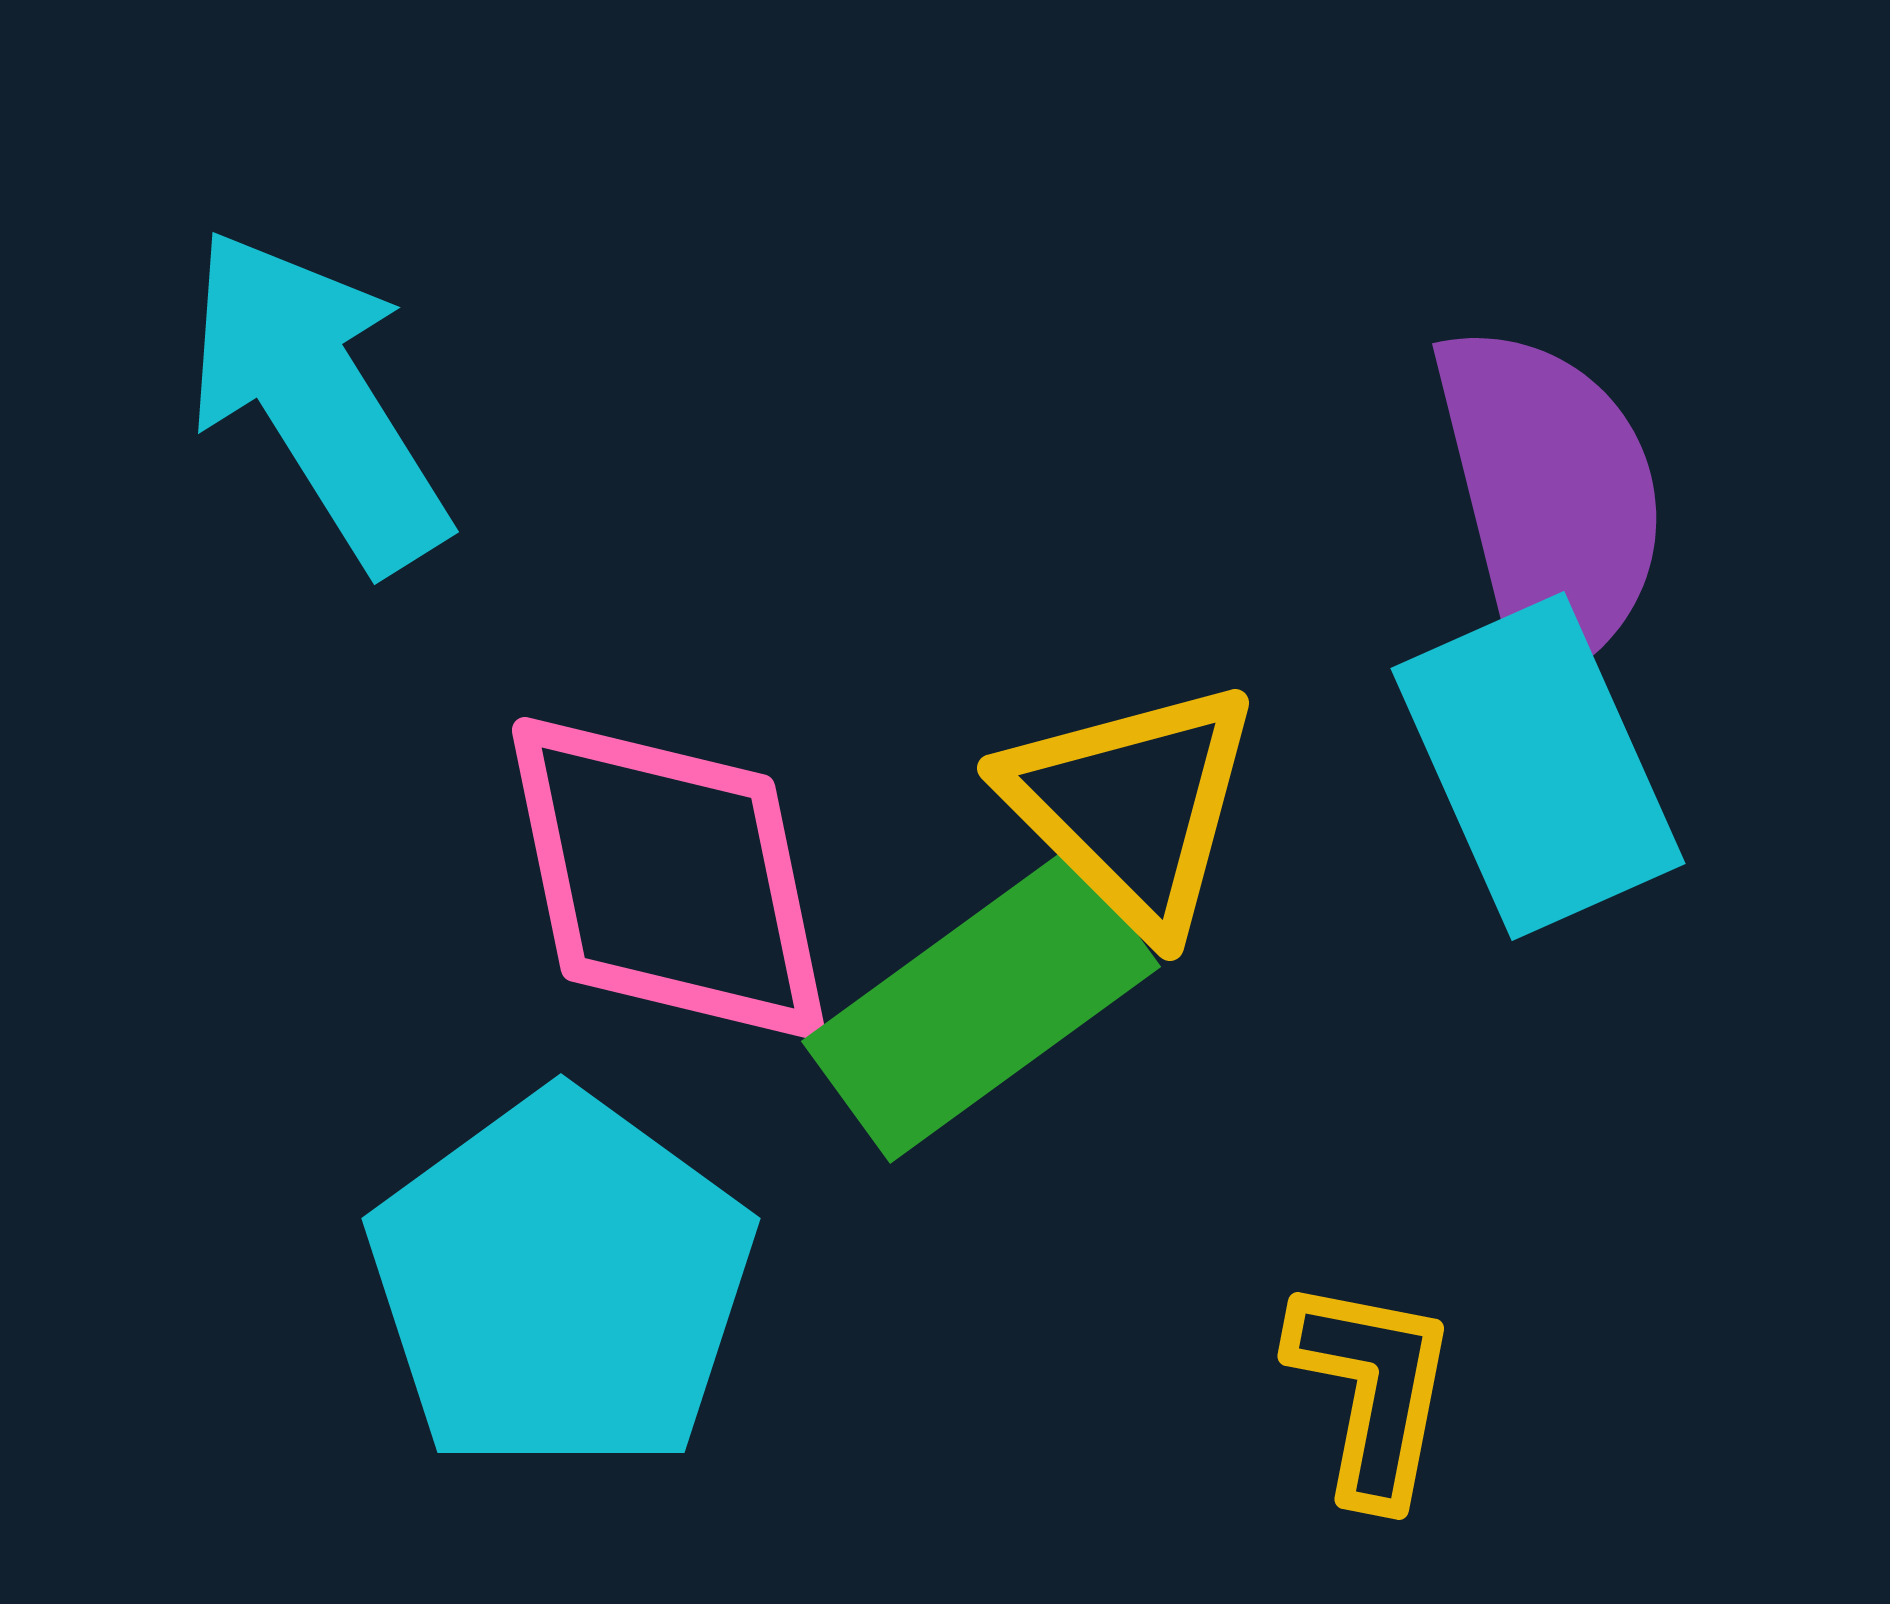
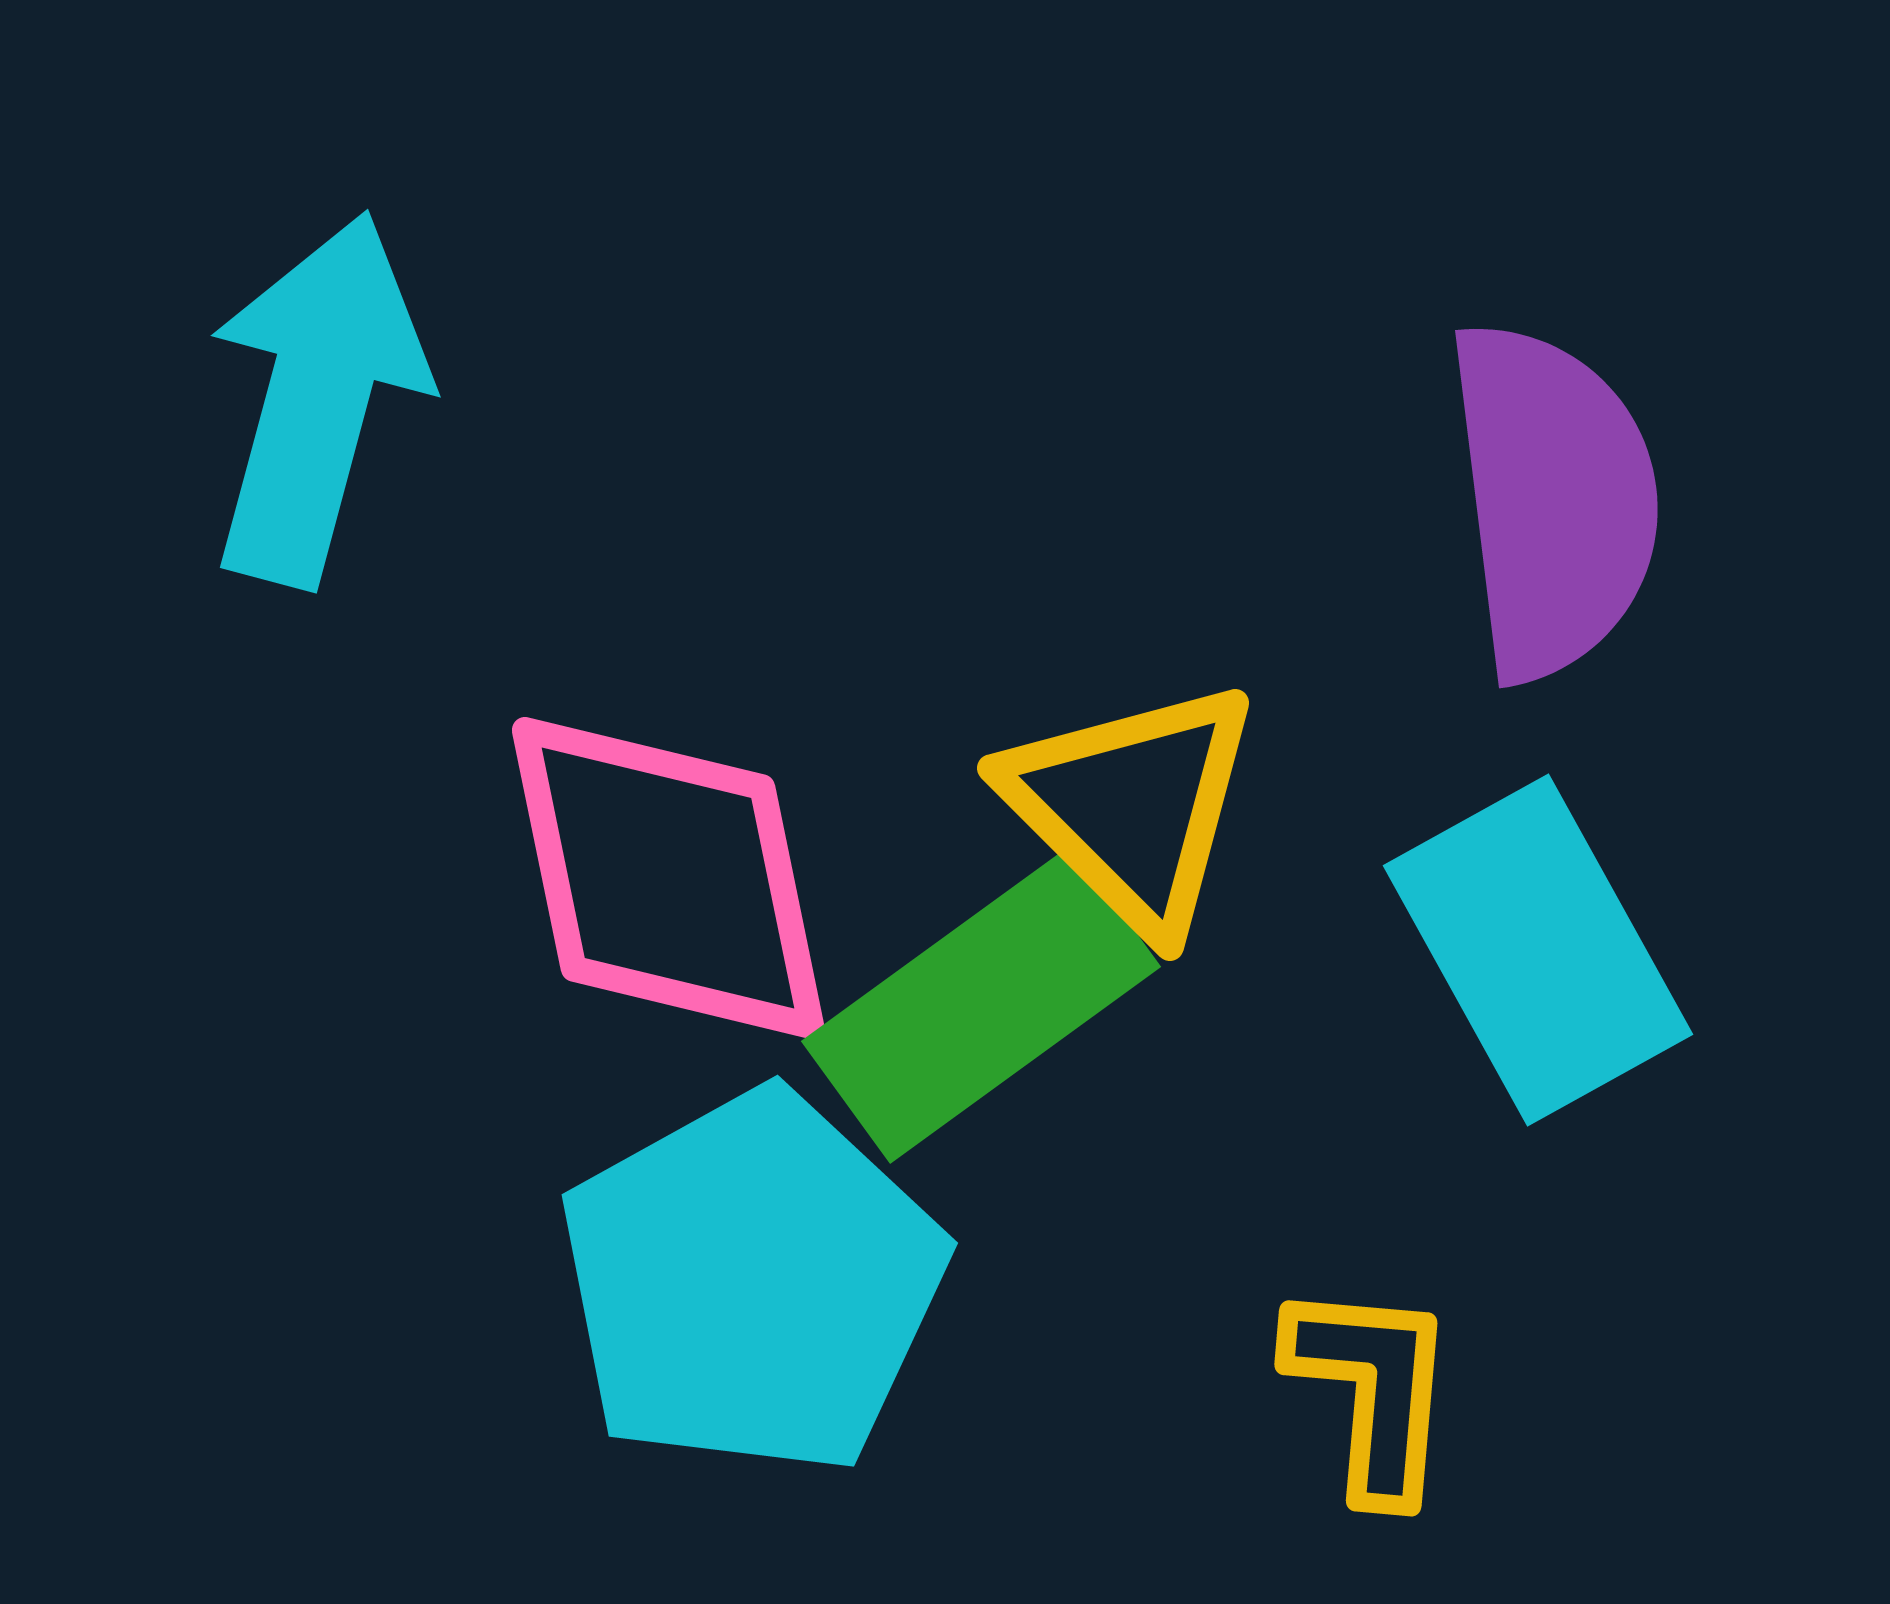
cyan arrow: rotated 47 degrees clockwise
purple semicircle: moved 3 px right; rotated 7 degrees clockwise
cyan rectangle: moved 184 px down; rotated 5 degrees counterclockwise
cyan pentagon: moved 191 px right; rotated 7 degrees clockwise
yellow L-shape: rotated 6 degrees counterclockwise
